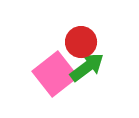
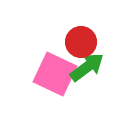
pink square: rotated 27 degrees counterclockwise
